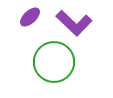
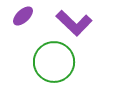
purple ellipse: moved 7 px left, 1 px up
